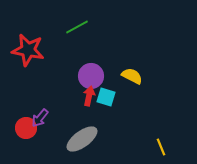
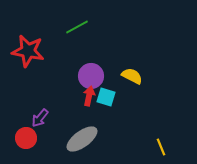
red star: moved 1 px down
red circle: moved 10 px down
